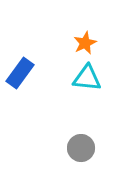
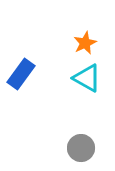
blue rectangle: moved 1 px right, 1 px down
cyan triangle: rotated 24 degrees clockwise
